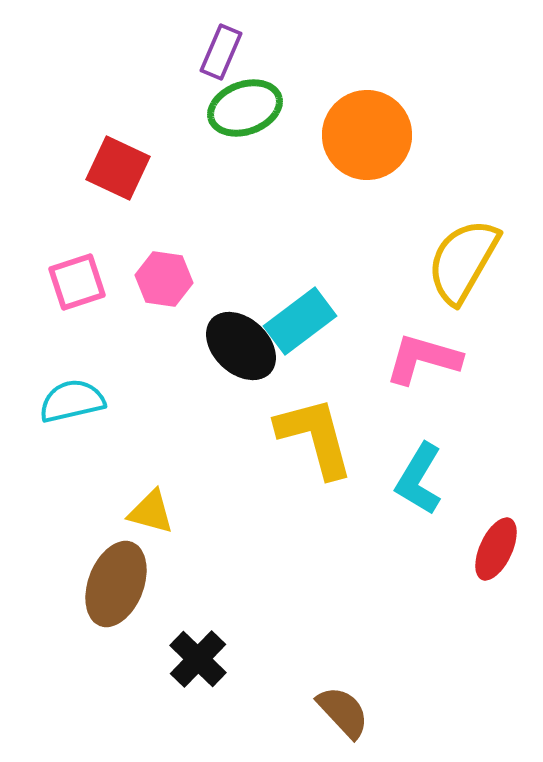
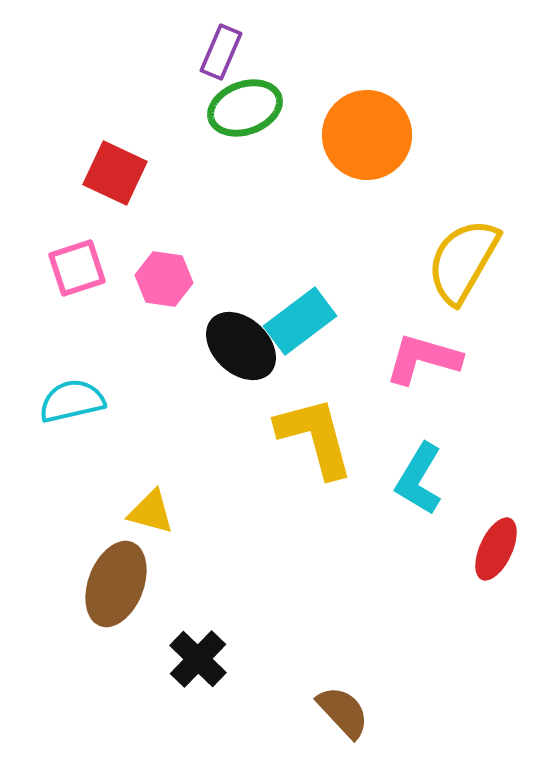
red square: moved 3 px left, 5 px down
pink square: moved 14 px up
